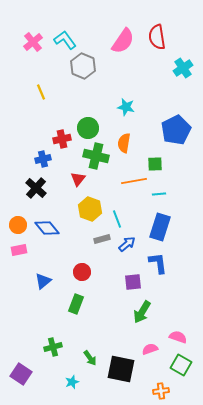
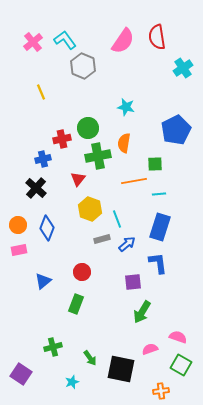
green cross at (96, 156): moved 2 px right; rotated 25 degrees counterclockwise
blue diamond at (47, 228): rotated 60 degrees clockwise
